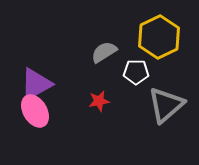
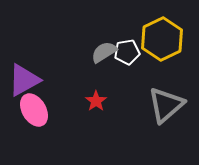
yellow hexagon: moved 3 px right, 2 px down
white pentagon: moved 9 px left, 20 px up; rotated 10 degrees counterclockwise
purple triangle: moved 12 px left, 4 px up
red star: moved 3 px left; rotated 25 degrees counterclockwise
pink ellipse: moved 1 px left, 1 px up
